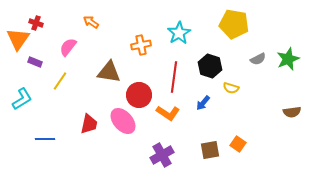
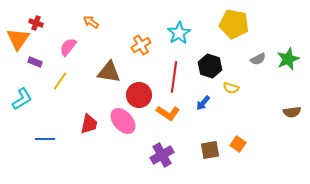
orange cross: rotated 18 degrees counterclockwise
